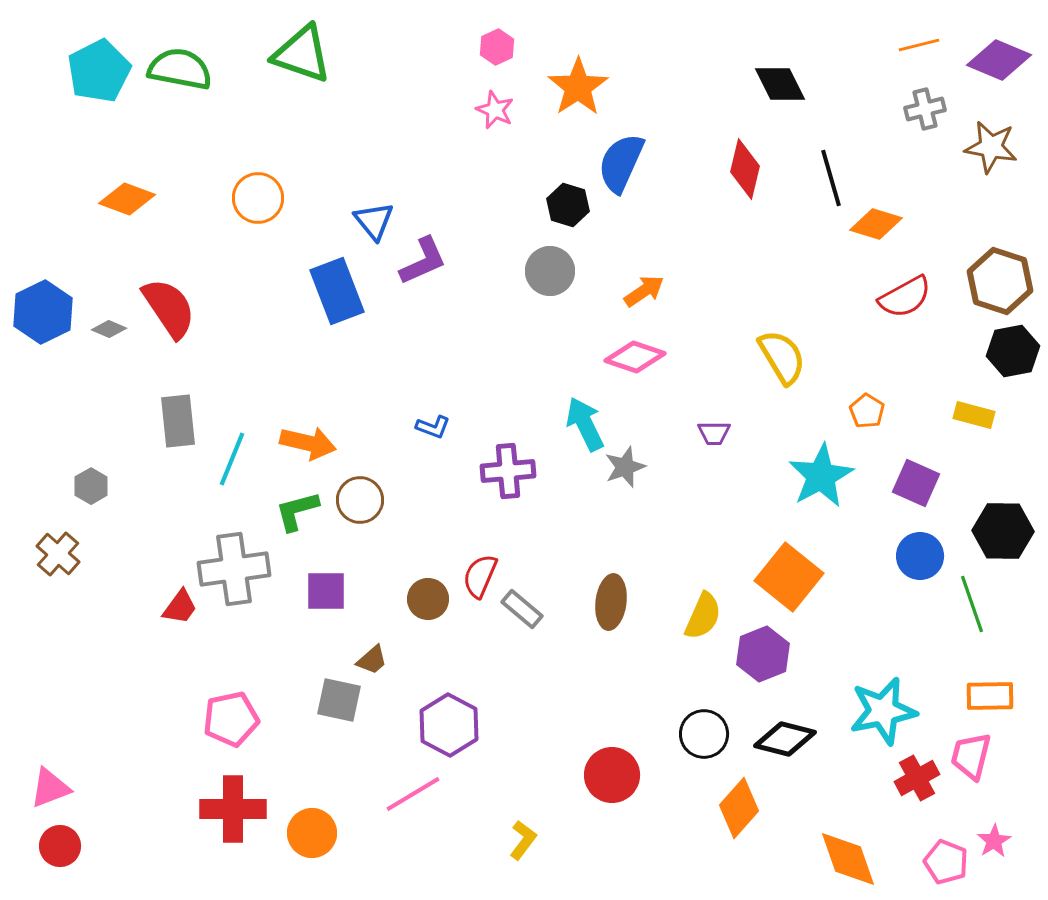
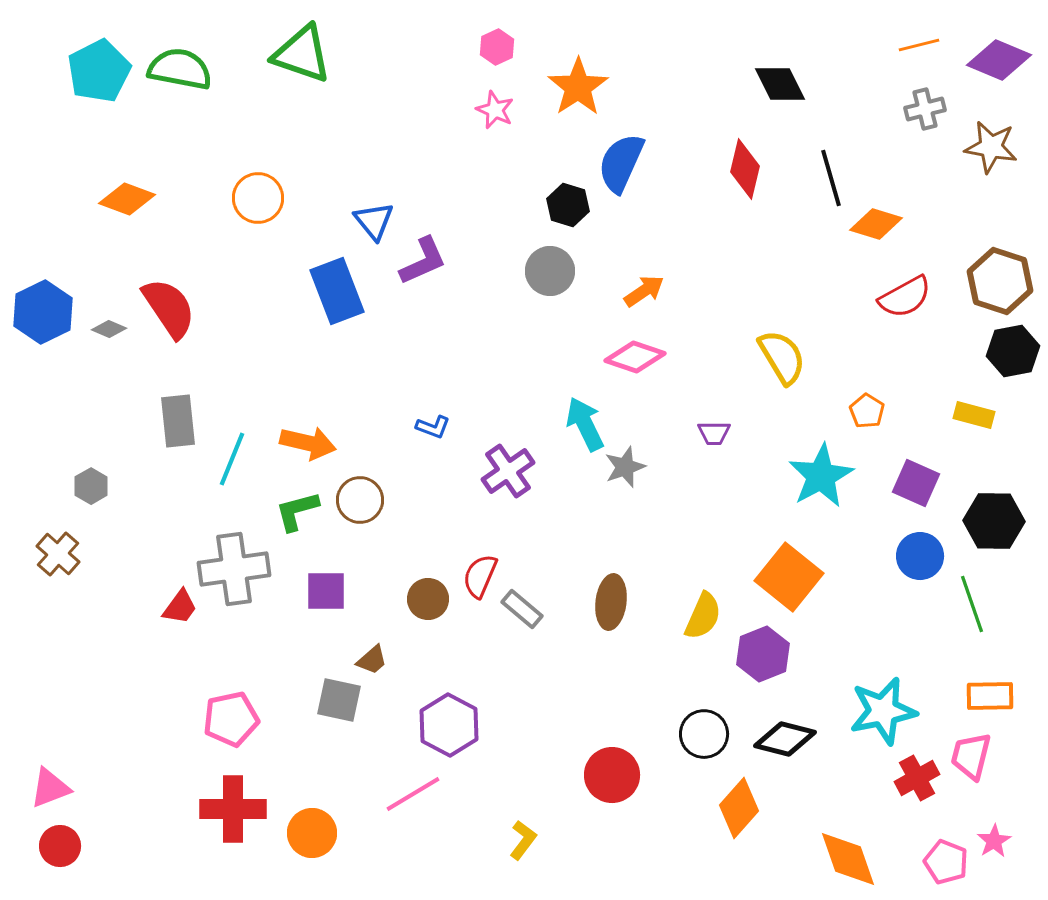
purple cross at (508, 471): rotated 30 degrees counterclockwise
black hexagon at (1003, 531): moved 9 px left, 10 px up
